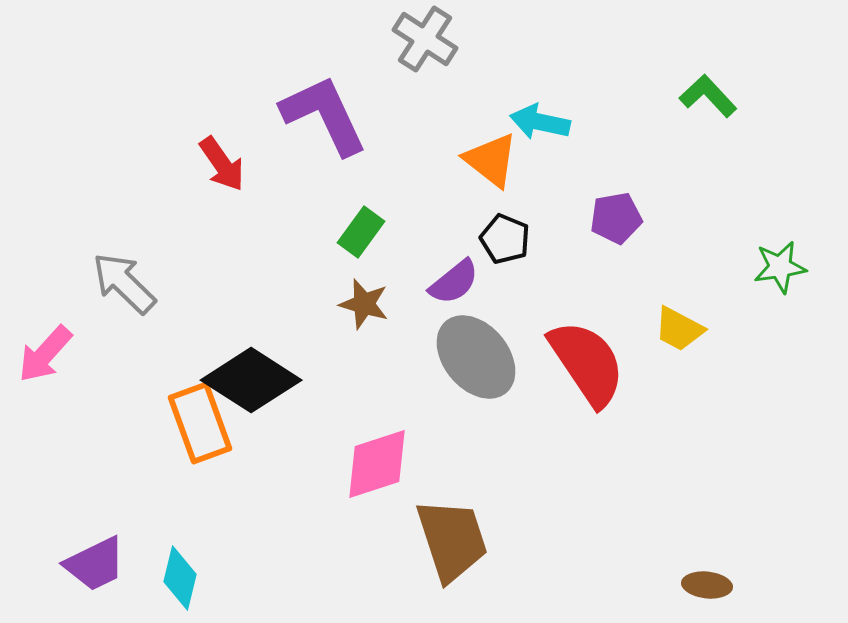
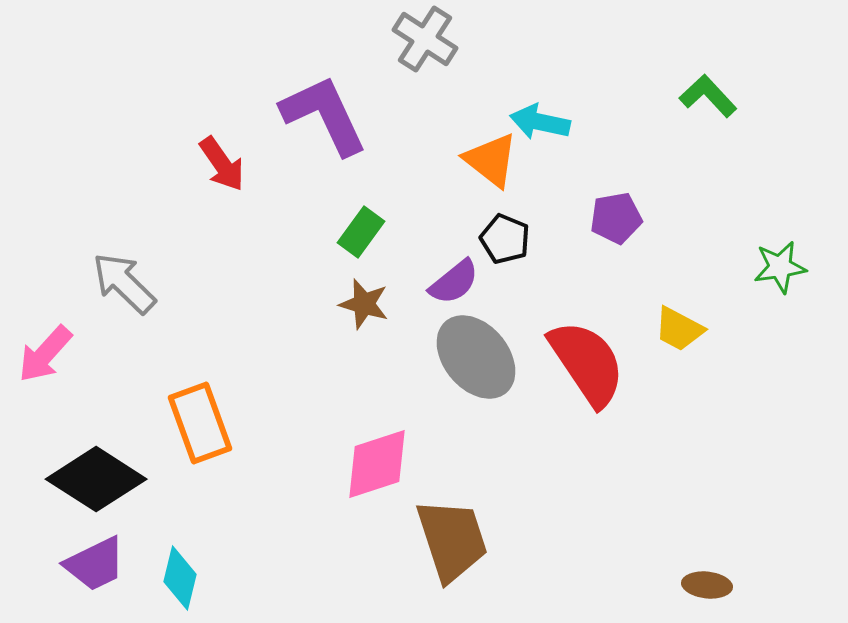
black diamond: moved 155 px left, 99 px down
